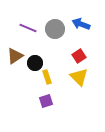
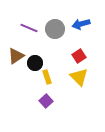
blue arrow: rotated 36 degrees counterclockwise
purple line: moved 1 px right
brown triangle: moved 1 px right
purple square: rotated 24 degrees counterclockwise
